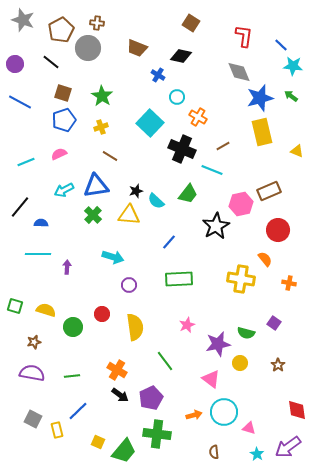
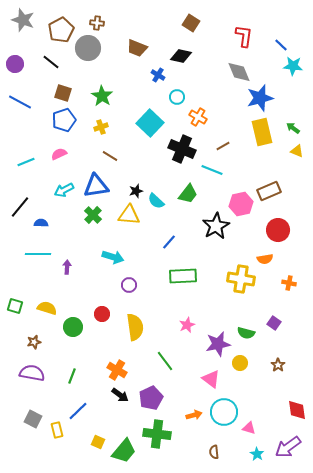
green arrow at (291, 96): moved 2 px right, 32 px down
orange semicircle at (265, 259): rotated 119 degrees clockwise
green rectangle at (179, 279): moved 4 px right, 3 px up
yellow semicircle at (46, 310): moved 1 px right, 2 px up
green line at (72, 376): rotated 63 degrees counterclockwise
